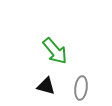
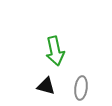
green arrow: rotated 28 degrees clockwise
